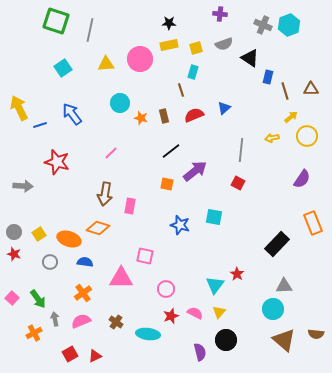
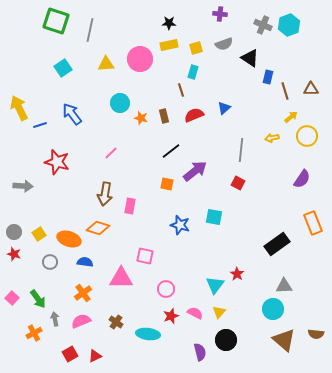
black rectangle at (277, 244): rotated 10 degrees clockwise
